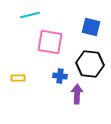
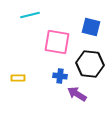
pink square: moved 7 px right
purple arrow: rotated 60 degrees counterclockwise
